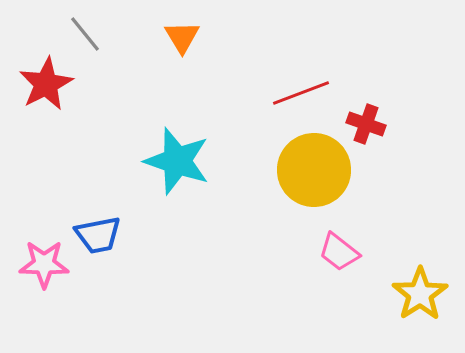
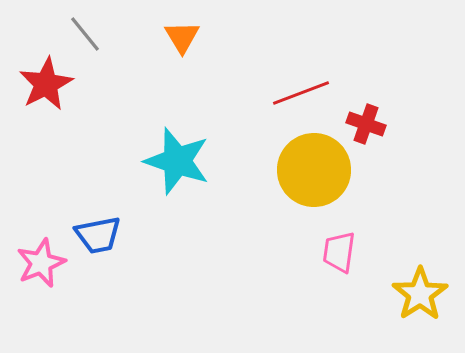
pink trapezoid: rotated 60 degrees clockwise
pink star: moved 3 px left, 1 px up; rotated 24 degrees counterclockwise
